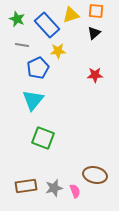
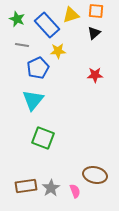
gray star: moved 3 px left; rotated 18 degrees counterclockwise
